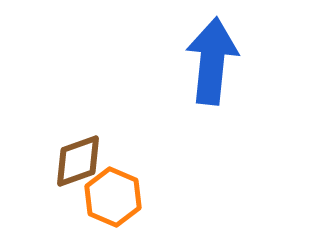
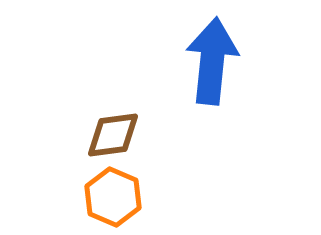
brown diamond: moved 35 px right, 26 px up; rotated 12 degrees clockwise
